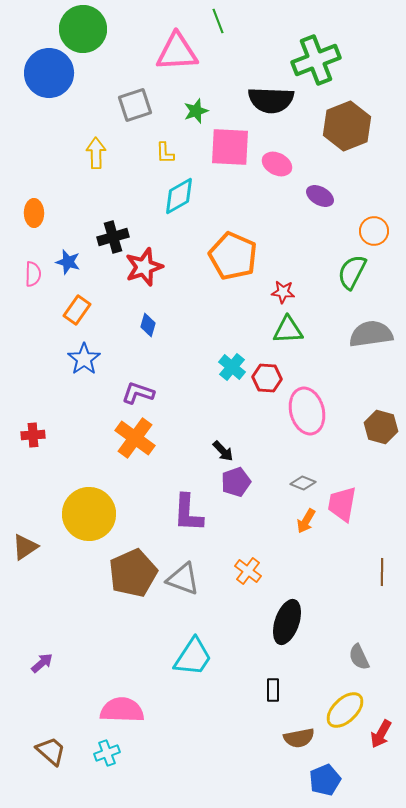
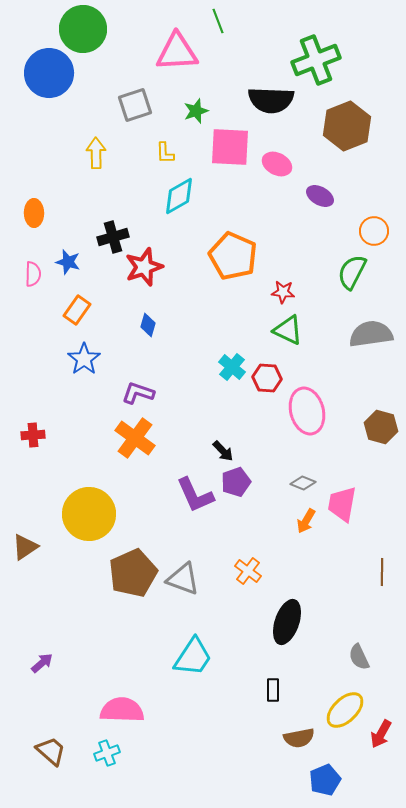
green triangle at (288, 330): rotated 28 degrees clockwise
purple L-shape at (188, 513): moved 7 px right, 18 px up; rotated 27 degrees counterclockwise
